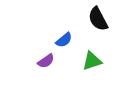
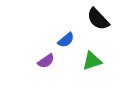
black semicircle: rotated 15 degrees counterclockwise
blue semicircle: moved 2 px right
